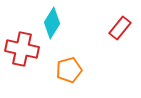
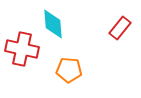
cyan diamond: moved 1 px right, 1 px down; rotated 36 degrees counterclockwise
orange pentagon: rotated 20 degrees clockwise
